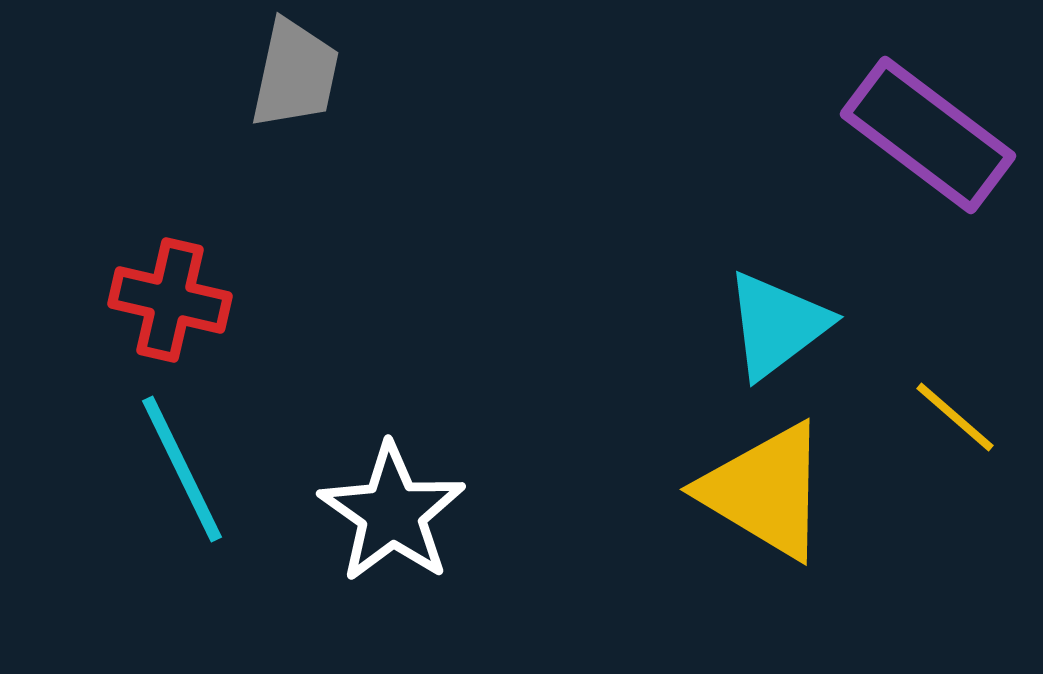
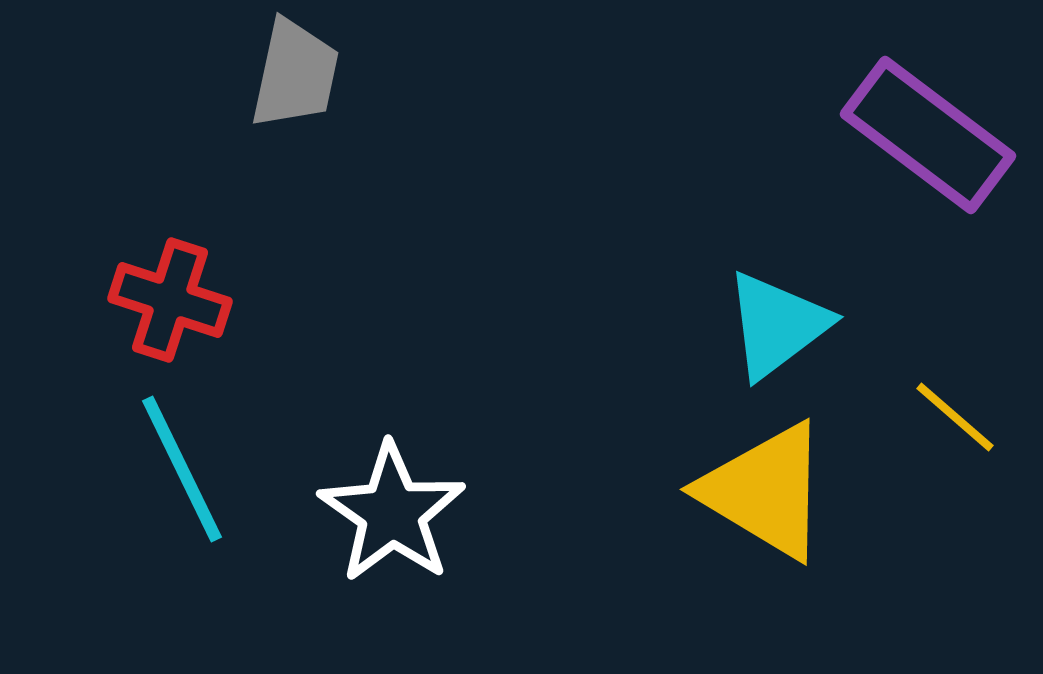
red cross: rotated 5 degrees clockwise
